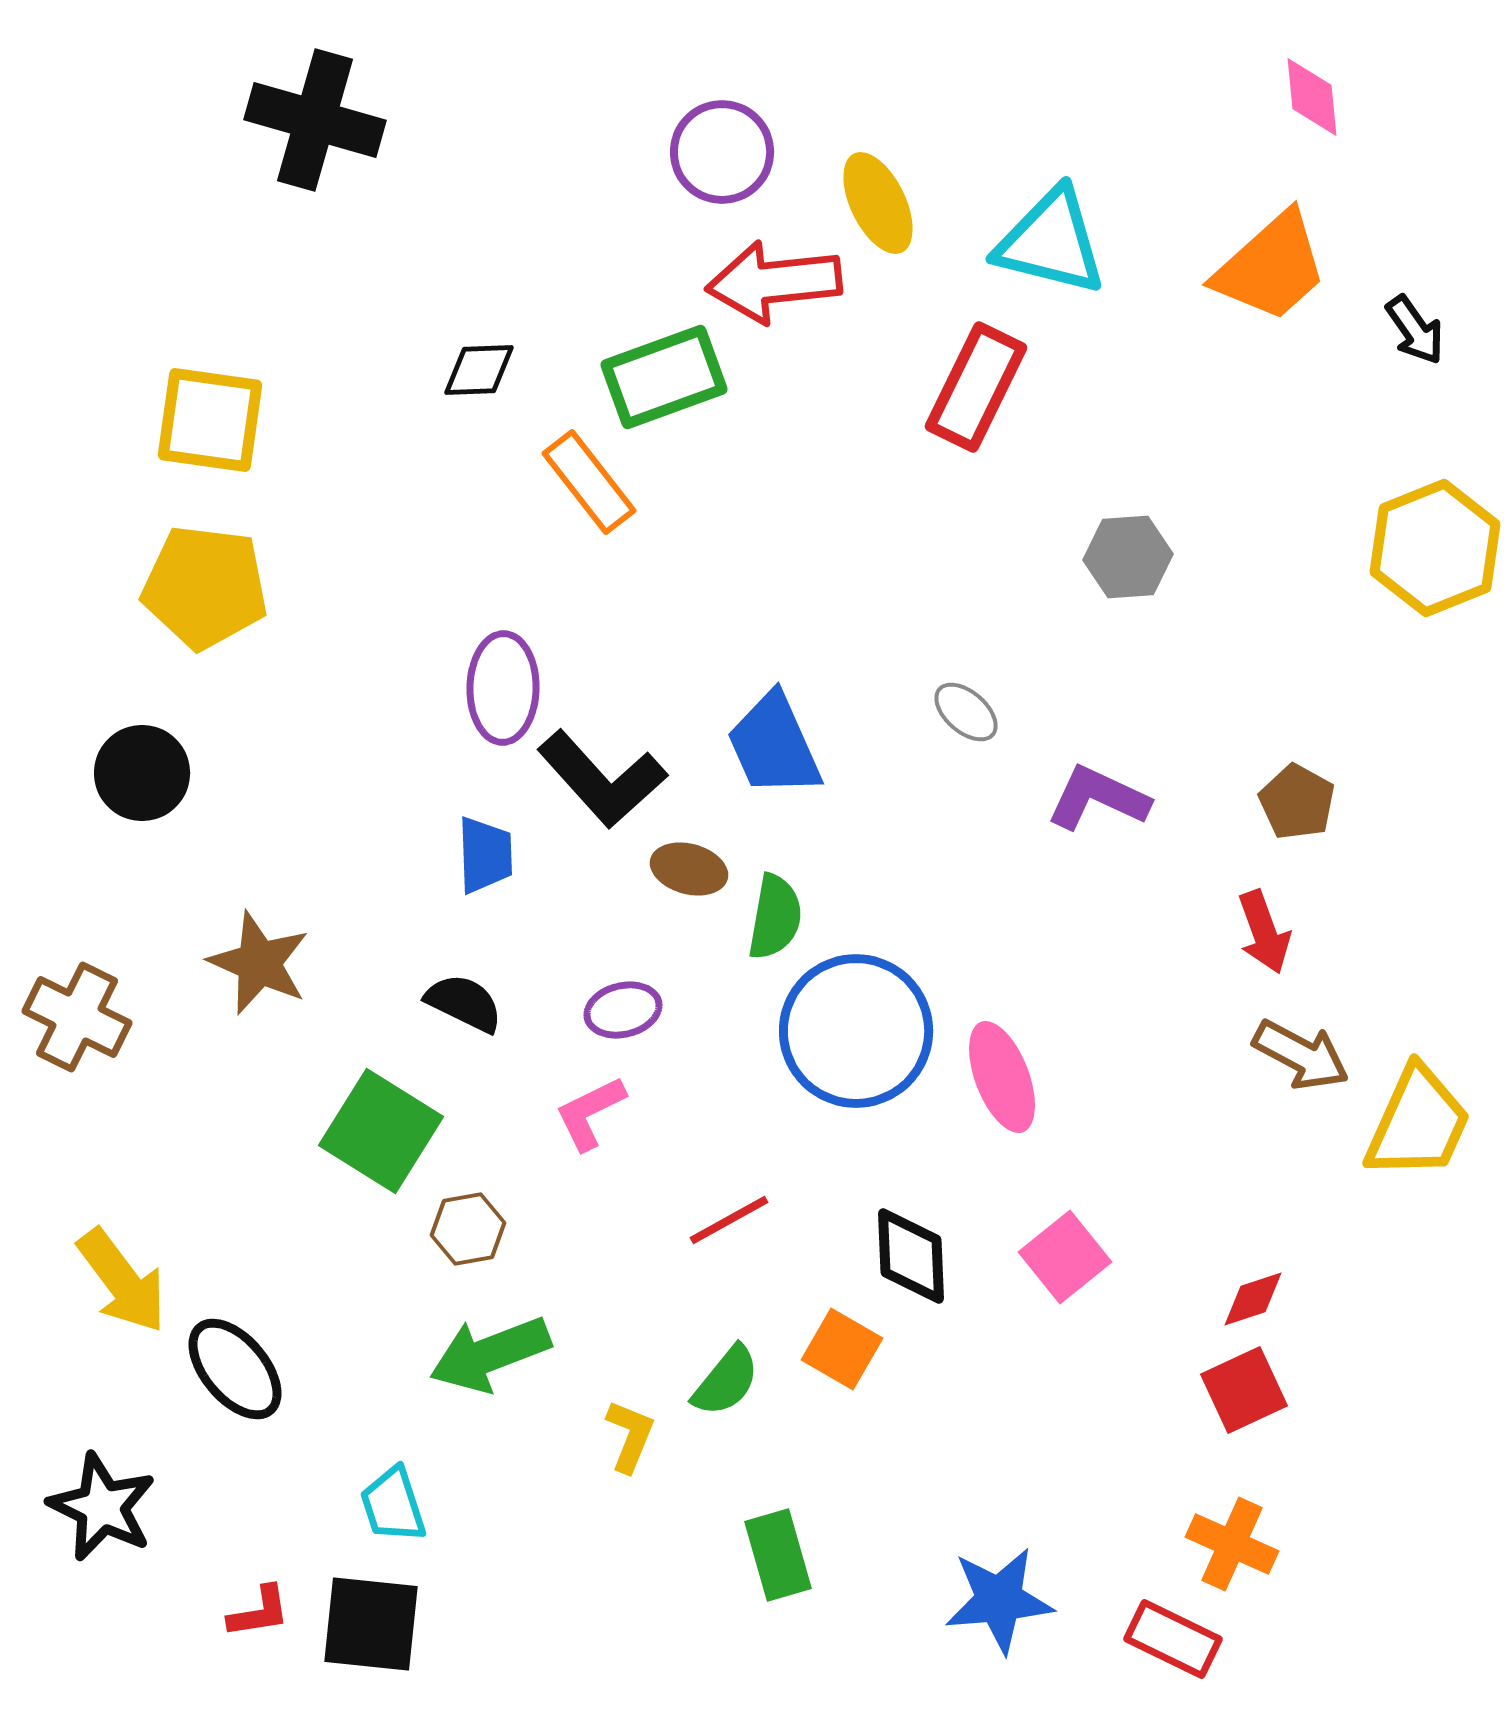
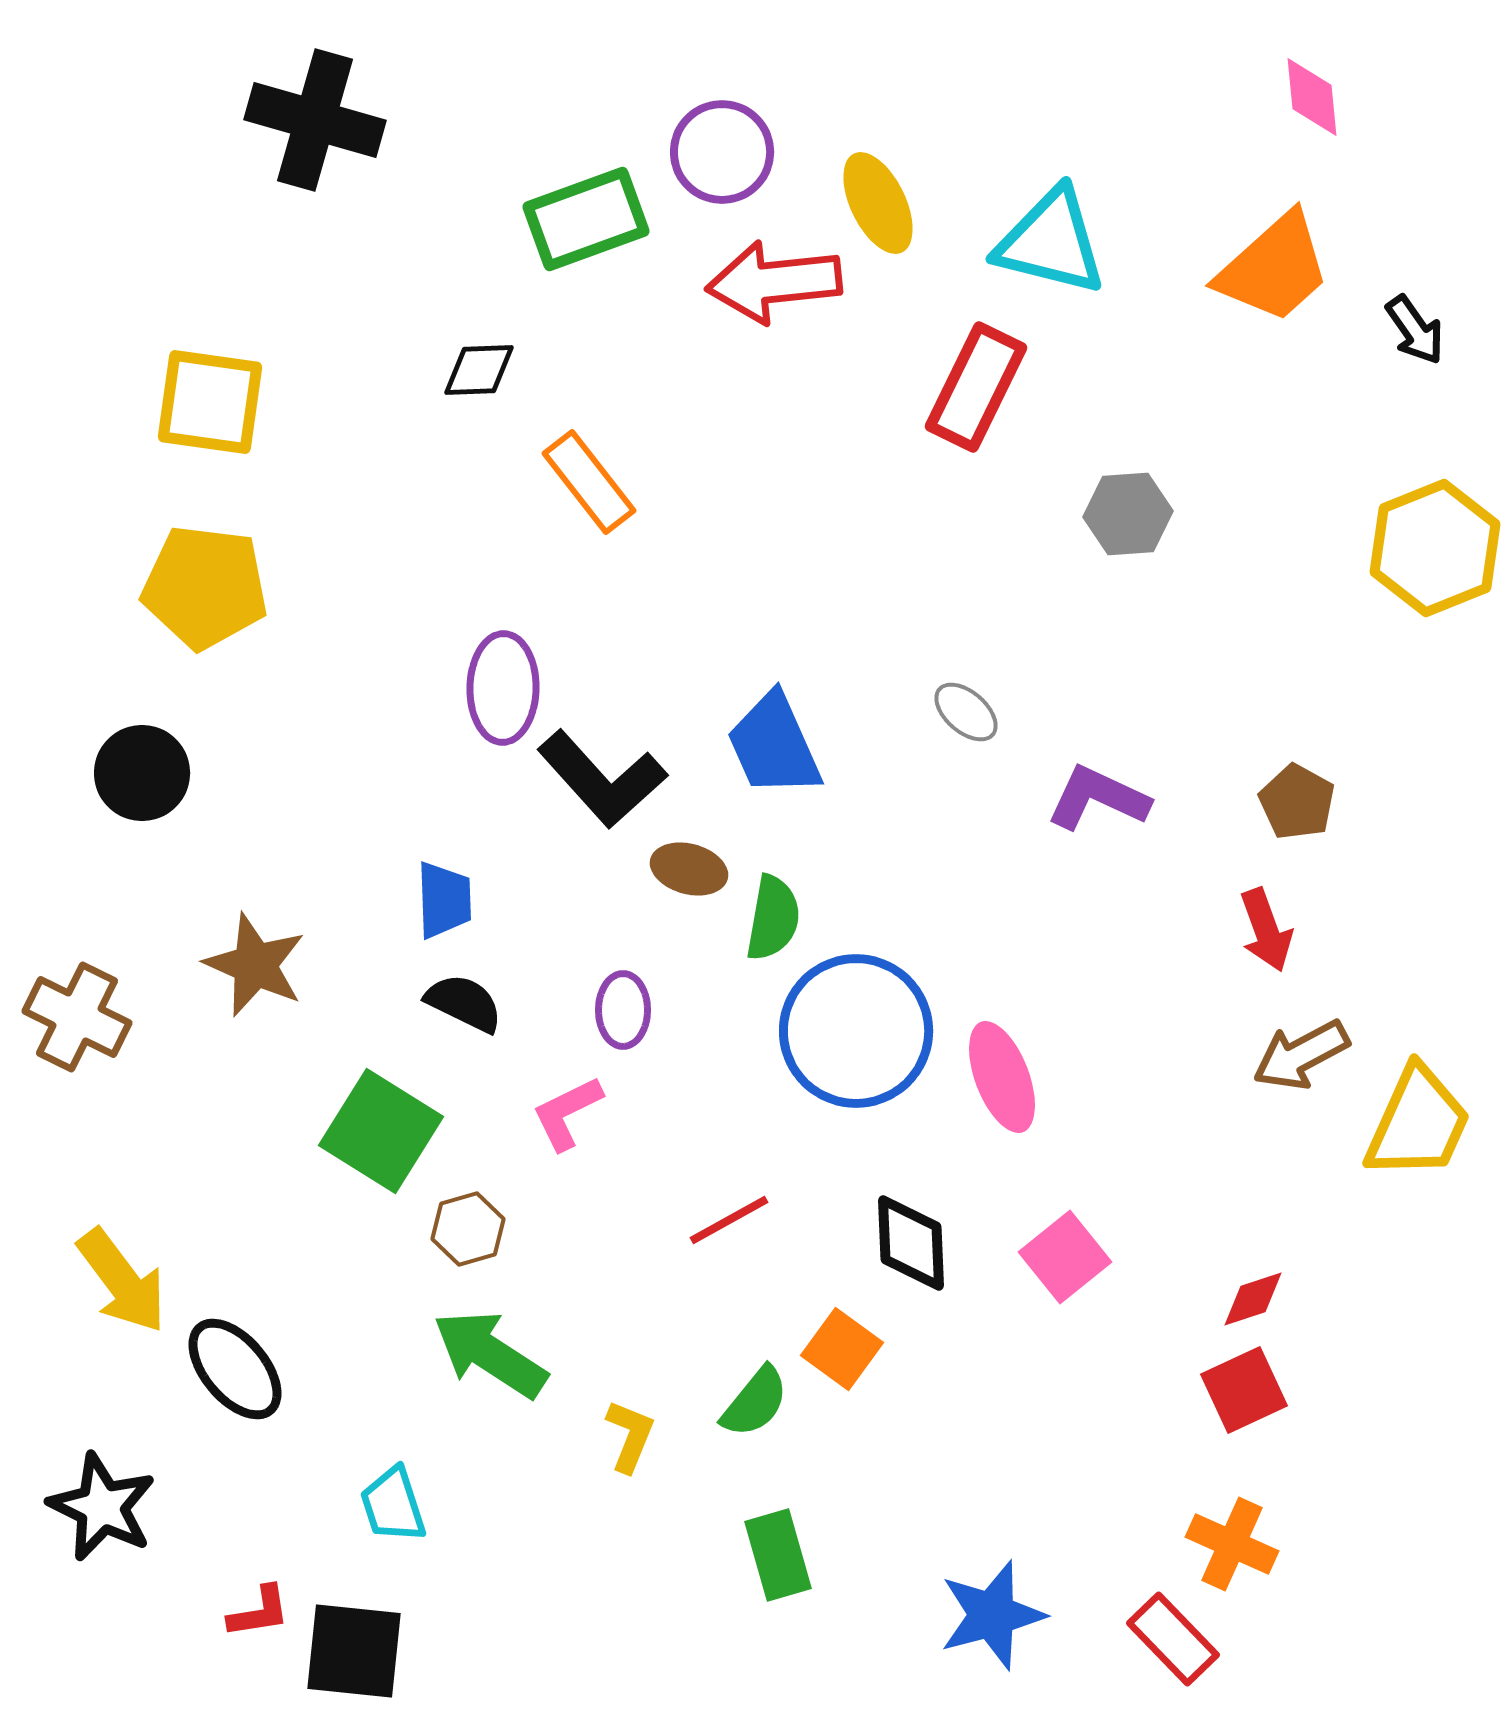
orange trapezoid at (1271, 267): moved 3 px right, 1 px down
green rectangle at (664, 377): moved 78 px left, 158 px up
yellow square at (210, 420): moved 18 px up
gray hexagon at (1128, 557): moved 43 px up
blue trapezoid at (485, 855): moved 41 px left, 45 px down
green semicircle at (775, 917): moved 2 px left, 1 px down
red arrow at (1264, 932): moved 2 px right, 2 px up
brown star at (259, 963): moved 4 px left, 2 px down
purple ellipse at (623, 1010): rotated 76 degrees counterclockwise
brown arrow at (1301, 1055): rotated 124 degrees clockwise
pink L-shape at (590, 1113): moved 23 px left
brown hexagon at (468, 1229): rotated 6 degrees counterclockwise
black diamond at (911, 1256): moved 13 px up
orange square at (842, 1349): rotated 6 degrees clockwise
green arrow at (490, 1354): rotated 54 degrees clockwise
green semicircle at (726, 1381): moved 29 px right, 21 px down
blue star at (999, 1600): moved 7 px left, 15 px down; rotated 10 degrees counterclockwise
black square at (371, 1624): moved 17 px left, 27 px down
red rectangle at (1173, 1639): rotated 20 degrees clockwise
